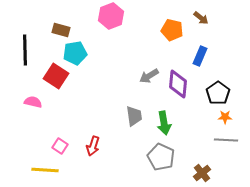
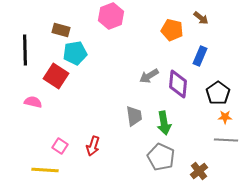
brown cross: moved 3 px left, 2 px up
